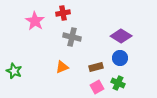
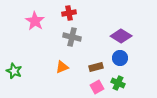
red cross: moved 6 px right
